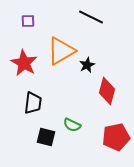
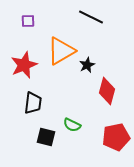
red star: moved 2 px down; rotated 20 degrees clockwise
